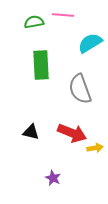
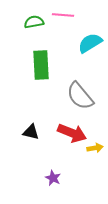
gray semicircle: moved 7 px down; rotated 20 degrees counterclockwise
